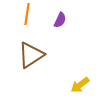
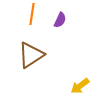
orange line: moved 5 px right
yellow arrow: moved 1 px down
